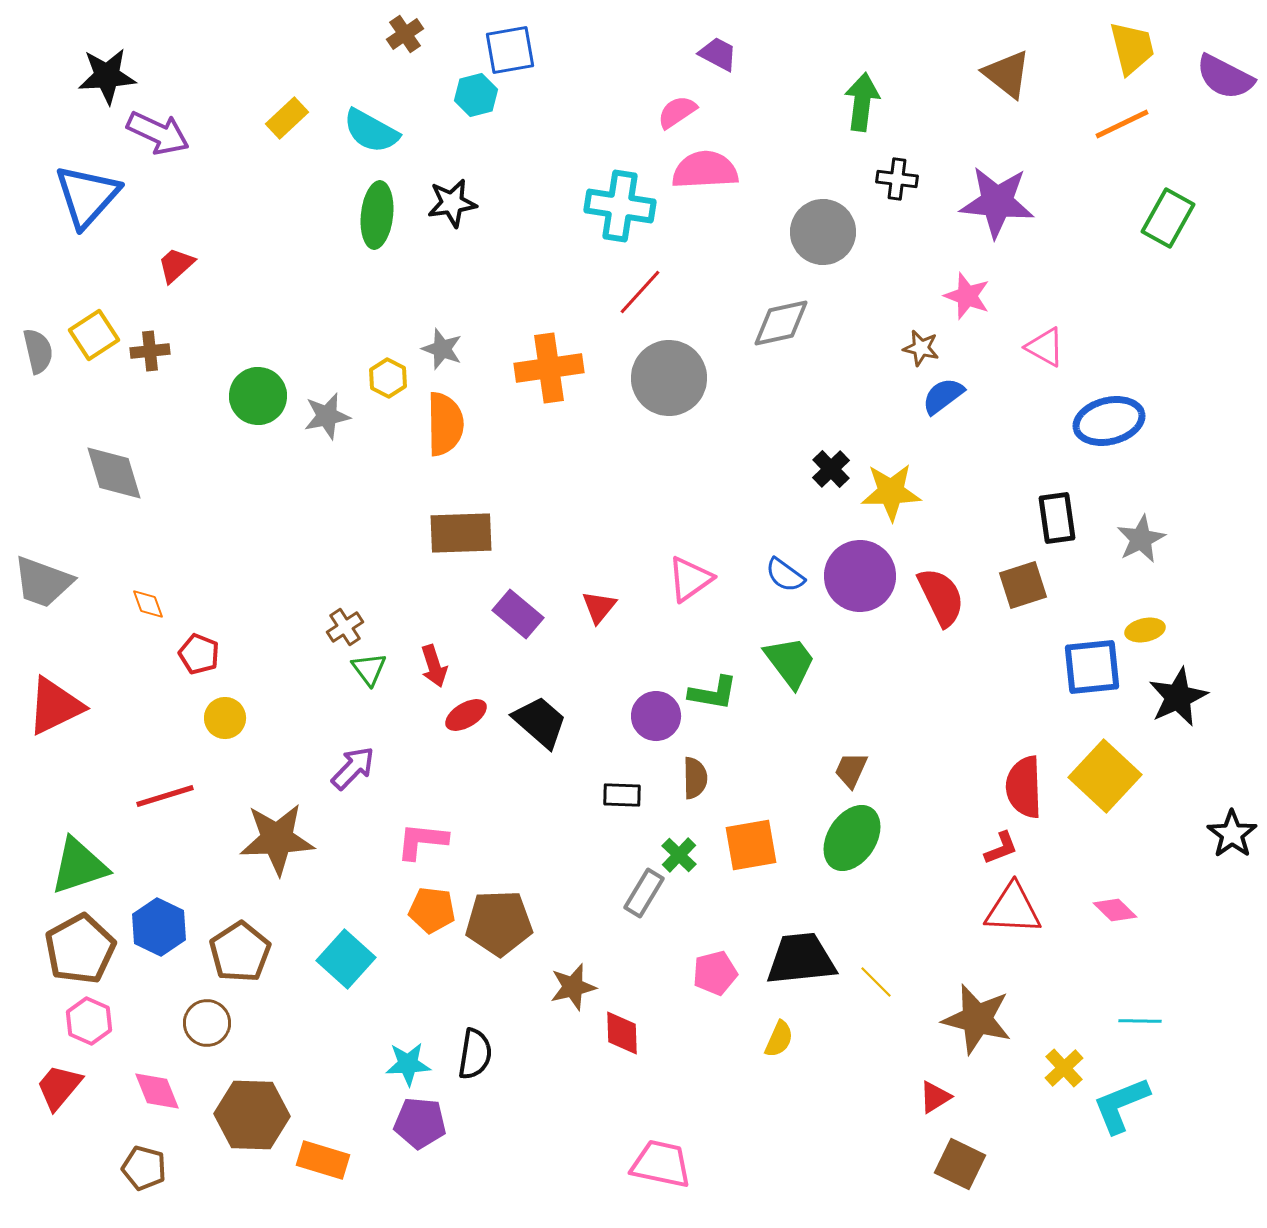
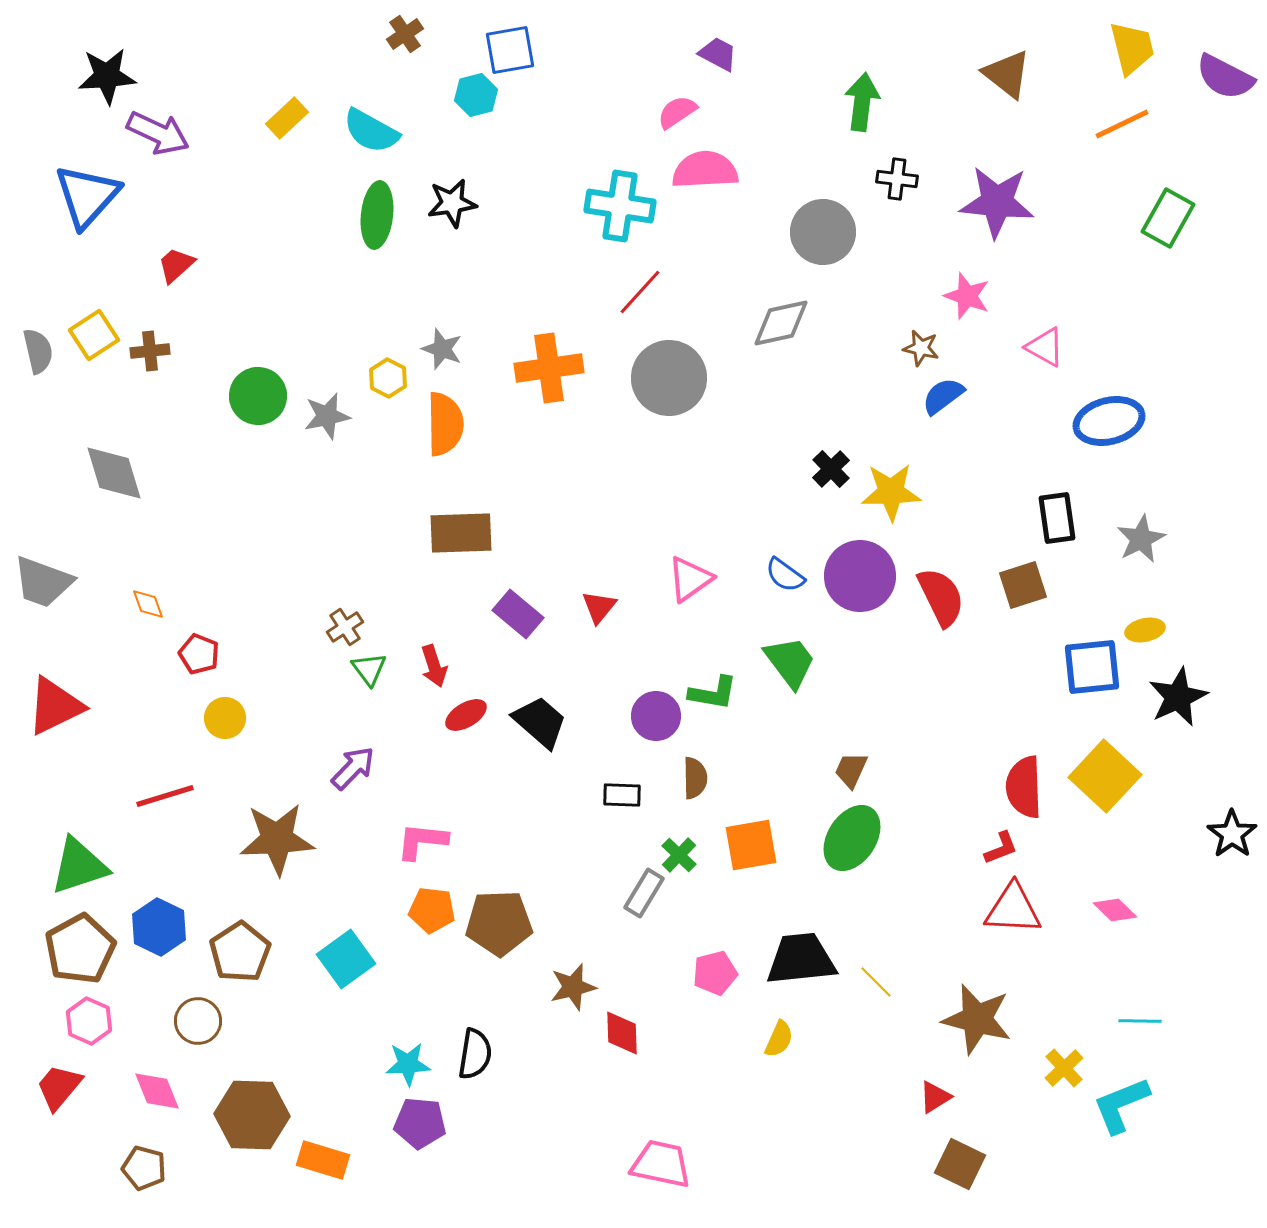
cyan square at (346, 959): rotated 12 degrees clockwise
brown circle at (207, 1023): moved 9 px left, 2 px up
